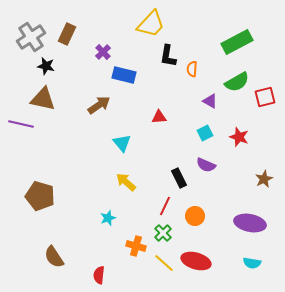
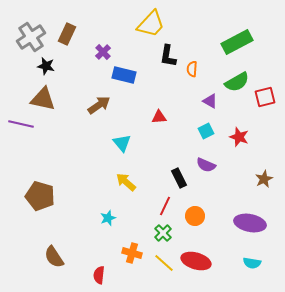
cyan square: moved 1 px right, 2 px up
orange cross: moved 4 px left, 7 px down
